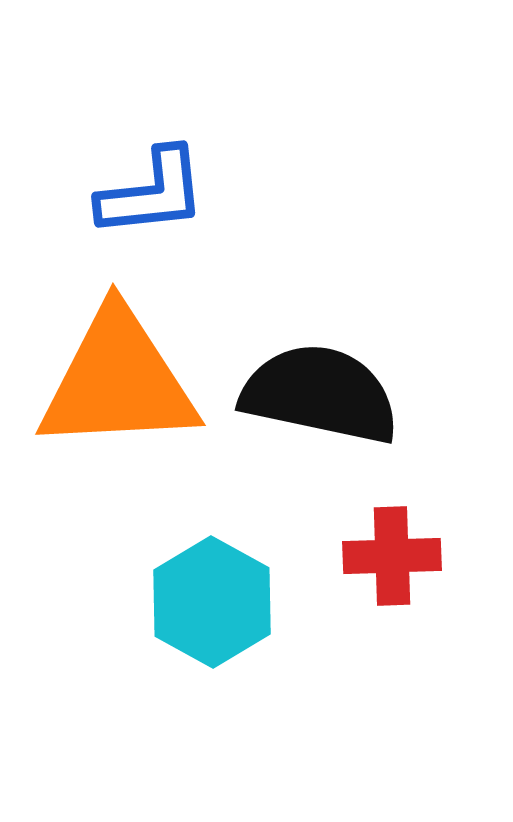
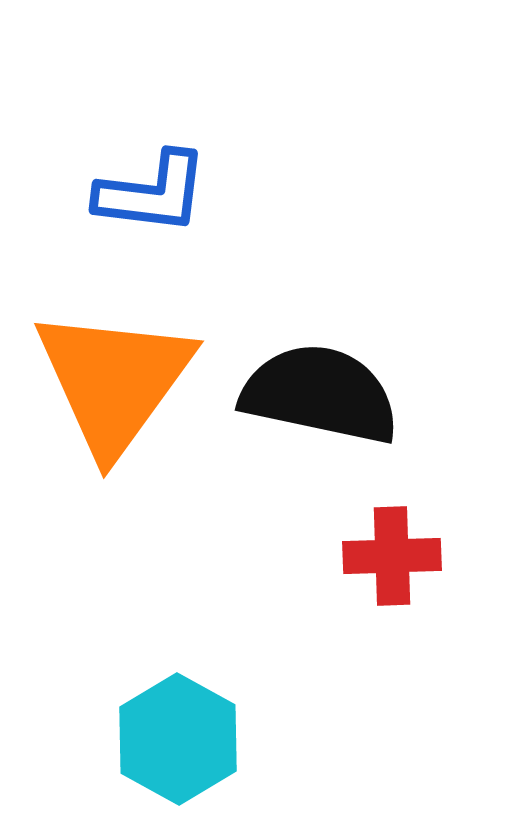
blue L-shape: rotated 13 degrees clockwise
orange triangle: moved 4 px left; rotated 51 degrees counterclockwise
cyan hexagon: moved 34 px left, 137 px down
